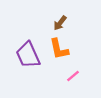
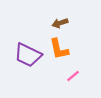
brown arrow: rotated 35 degrees clockwise
purple trapezoid: rotated 40 degrees counterclockwise
